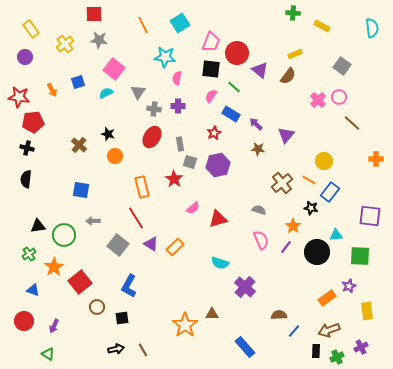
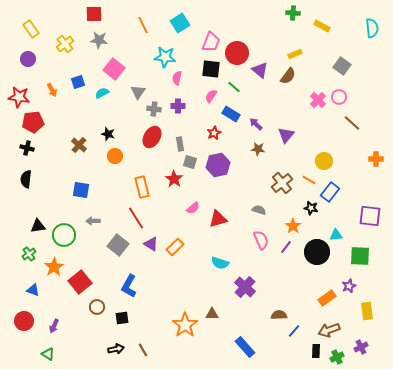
purple circle at (25, 57): moved 3 px right, 2 px down
cyan semicircle at (106, 93): moved 4 px left
